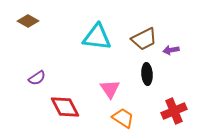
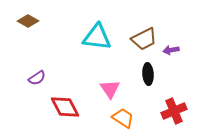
black ellipse: moved 1 px right
